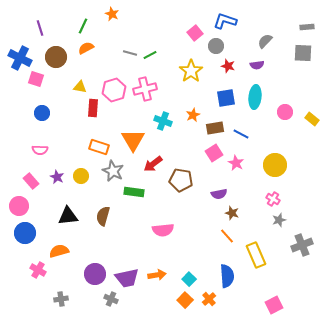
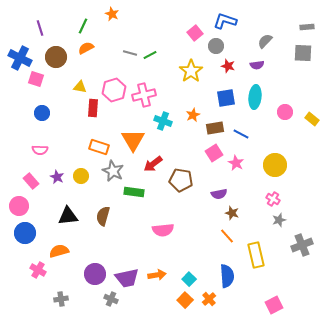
pink cross at (145, 89): moved 1 px left, 6 px down
yellow rectangle at (256, 255): rotated 10 degrees clockwise
